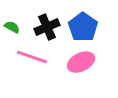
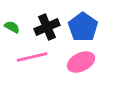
pink line: rotated 32 degrees counterclockwise
